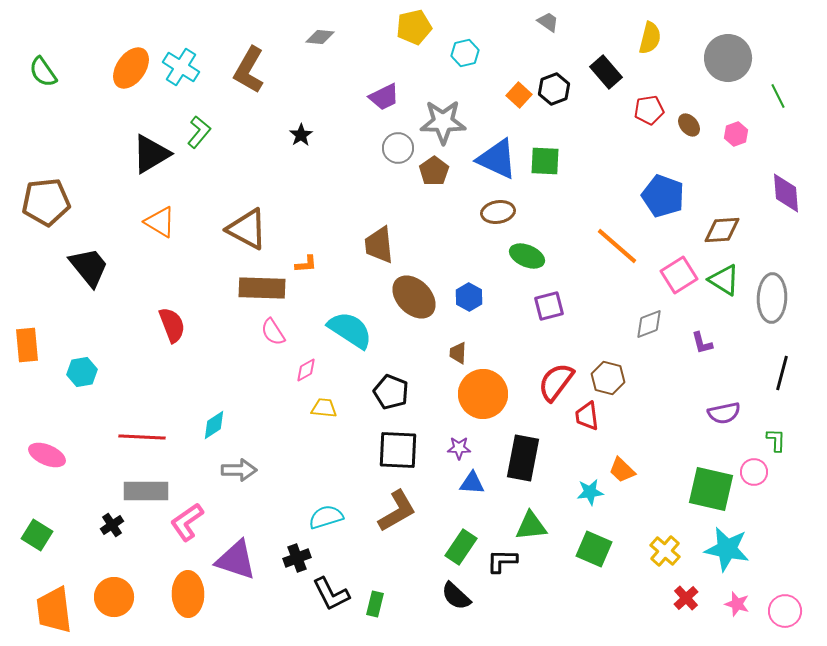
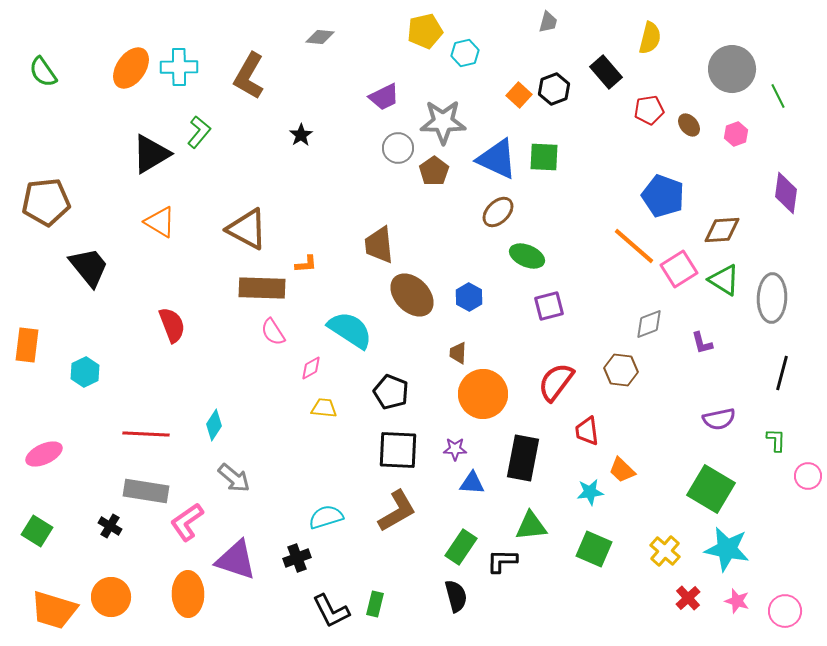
gray trapezoid at (548, 22): rotated 70 degrees clockwise
yellow pentagon at (414, 27): moved 11 px right, 4 px down
gray circle at (728, 58): moved 4 px right, 11 px down
cyan cross at (181, 67): moved 2 px left; rotated 33 degrees counterclockwise
brown L-shape at (249, 70): moved 6 px down
green square at (545, 161): moved 1 px left, 4 px up
purple diamond at (786, 193): rotated 12 degrees clockwise
brown ellipse at (498, 212): rotated 36 degrees counterclockwise
orange line at (617, 246): moved 17 px right
pink square at (679, 275): moved 6 px up
brown ellipse at (414, 297): moved 2 px left, 2 px up
orange rectangle at (27, 345): rotated 12 degrees clockwise
pink diamond at (306, 370): moved 5 px right, 2 px up
cyan hexagon at (82, 372): moved 3 px right; rotated 16 degrees counterclockwise
brown hexagon at (608, 378): moved 13 px right, 8 px up; rotated 8 degrees counterclockwise
purple semicircle at (724, 413): moved 5 px left, 6 px down
red trapezoid at (587, 416): moved 15 px down
cyan diamond at (214, 425): rotated 24 degrees counterclockwise
red line at (142, 437): moved 4 px right, 3 px up
purple star at (459, 448): moved 4 px left, 1 px down
pink ellipse at (47, 455): moved 3 px left, 1 px up; rotated 48 degrees counterclockwise
gray arrow at (239, 470): moved 5 px left, 8 px down; rotated 40 degrees clockwise
pink circle at (754, 472): moved 54 px right, 4 px down
green square at (711, 489): rotated 18 degrees clockwise
gray rectangle at (146, 491): rotated 9 degrees clockwise
black cross at (112, 525): moved 2 px left, 1 px down; rotated 25 degrees counterclockwise
green square at (37, 535): moved 4 px up
black L-shape at (331, 594): moved 17 px down
black semicircle at (456, 596): rotated 148 degrees counterclockwise
orange circle at (114, 597): moved 3 px left
red cross at (686, 598): moved 2 px right
pink star at (737, 604): moved 3 px up
orange trapezoid at (54, 610): rotated 66 degrees counterclockwise
